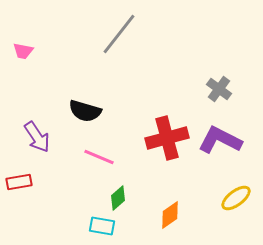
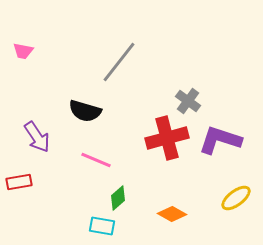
gray line: moved 28 px down
gray cross: moved 31 px left, 12 px down
purple L-shape: rotated 9 degrees counterclockwise
pink line: moved 3 px left, 3 px down
orange diamond: moved 2 px right, 1 px up; rotated 64 degrees clockwise
